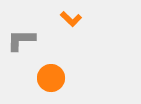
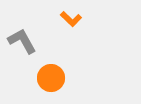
gray L-shape: moved 1 px right, 1 px down; rotated 60 degrees clockwise
